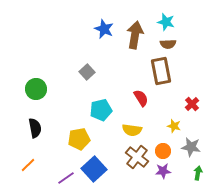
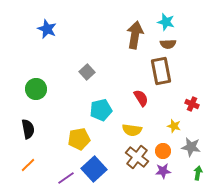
blue star: moved 57 px left
red cross: rotated 24 degrees counterclockwise
black semicircle: moved 7 px left, 1 px down
